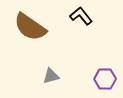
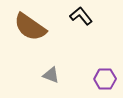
gray triangle: moved 1 px up; rotated 36 degrees clockwise
